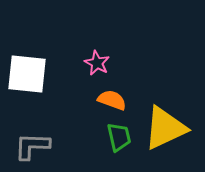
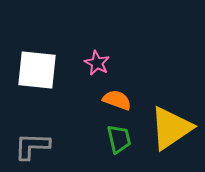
white square: moved 10 px right, 4 px up
orange semicircle: moved 5 px right
yellow triangle: moved 6 px right; rotated 9 degrees counterclockwise
green trapezoid: moved 2 px down
